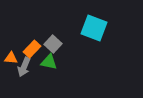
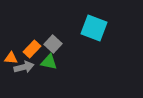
gray arrow: rotated 126 degrees counterclockwise
